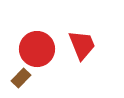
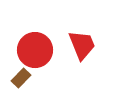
red circle: moved 2 px left, 1 px down
